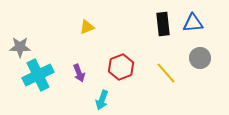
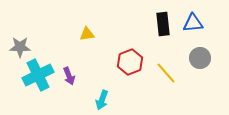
yellow triangle: moved 7 px down; rotated 14 degrees clockwise
red hexagon: moved 9 px right, 5 px up
purple arrow: moved 10 px left, 3 px down
